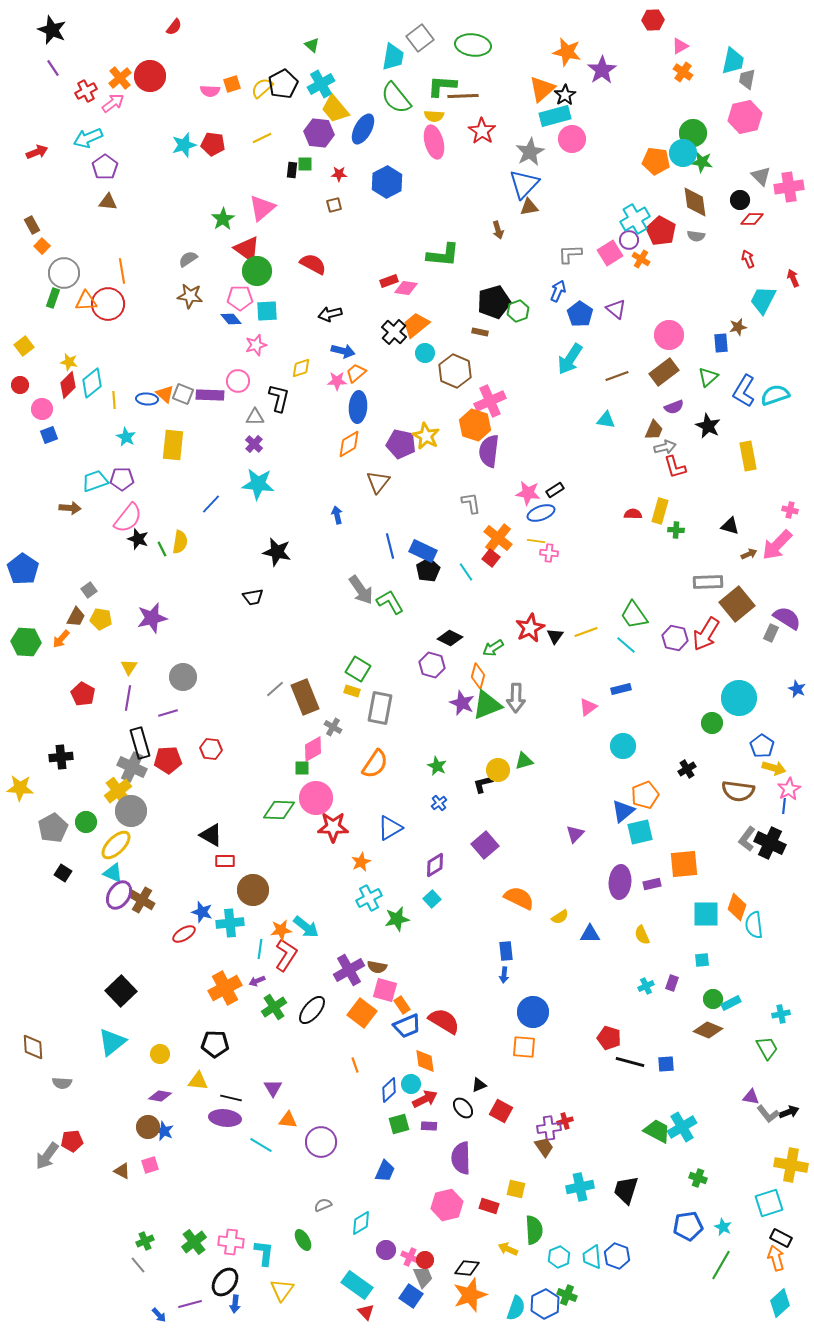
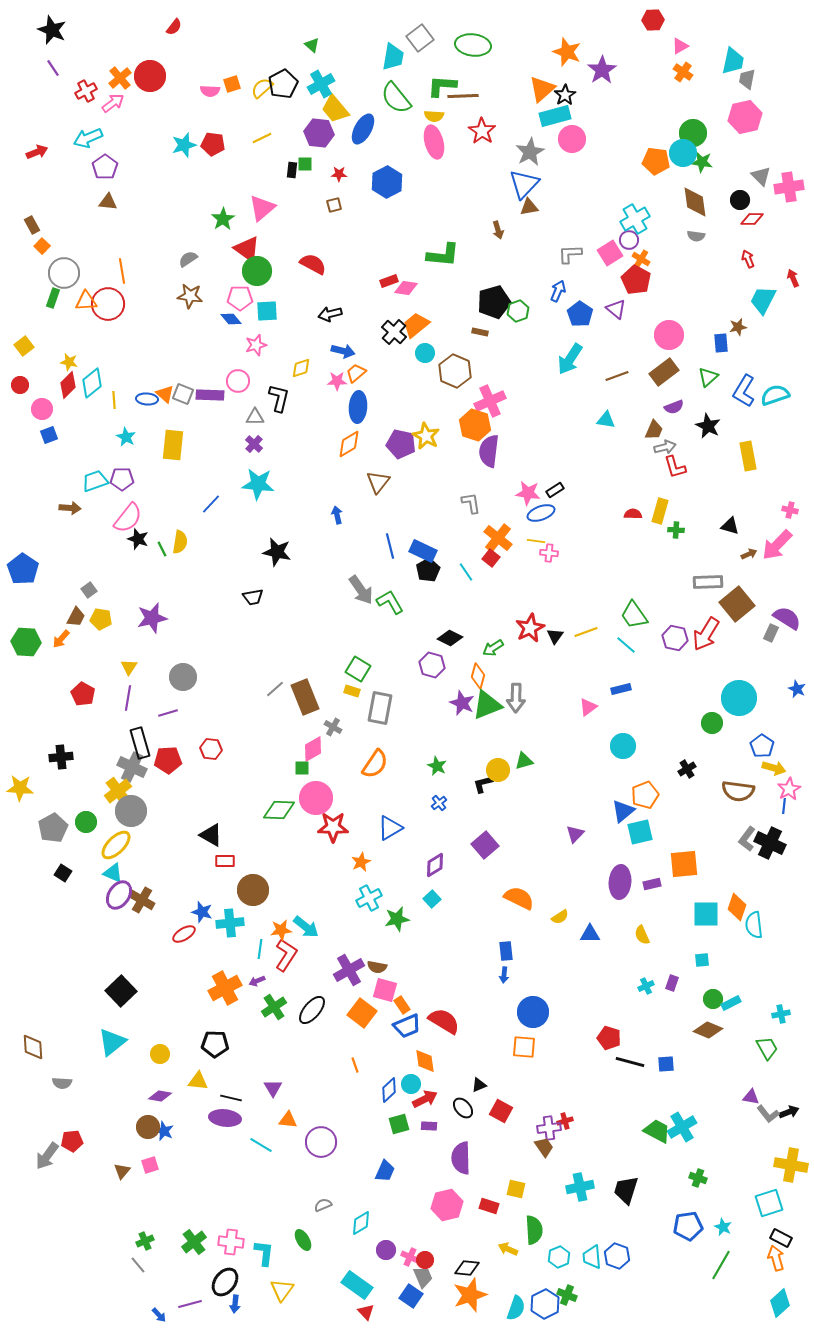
orange star at (567, 52): rotated 8 degrees clockwise
red pentagon at (661, 231): moved 25 px left, 49 px down
brown triangle at (122, 1171): rotated 42 degrees clockwise
